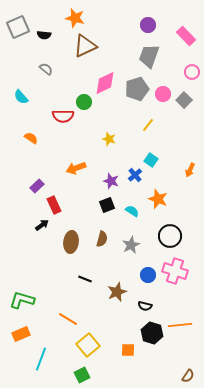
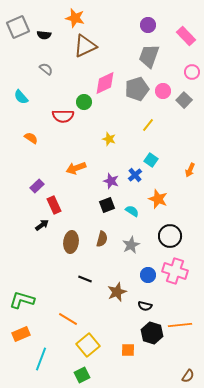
pink circle at (163, 94): moved 3 px up
